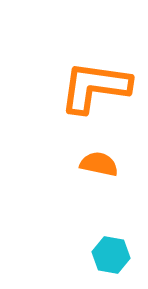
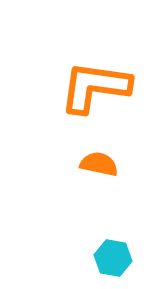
cyan hexagon: moved 2 px right, 3 px down
